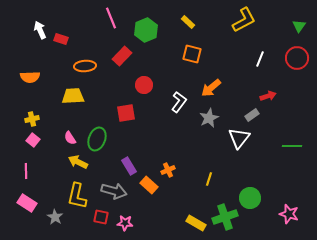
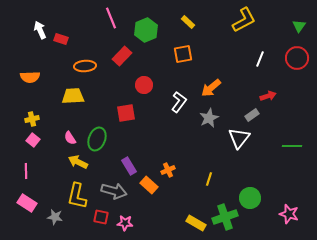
orange square at (192, 54): moved 9 px left; rotated 24 degrees counterclockwise
gray star at (55, 217): rotated 21 degrees counterclockwise
